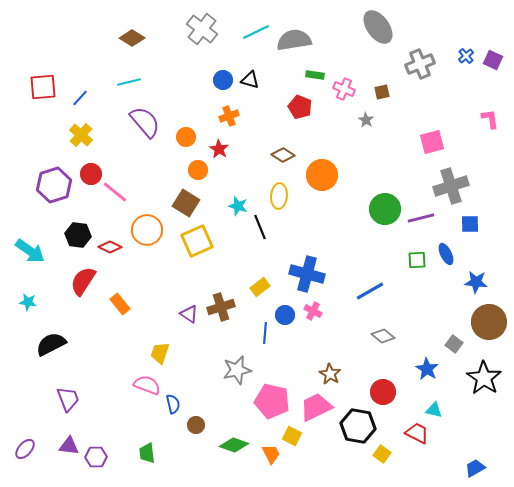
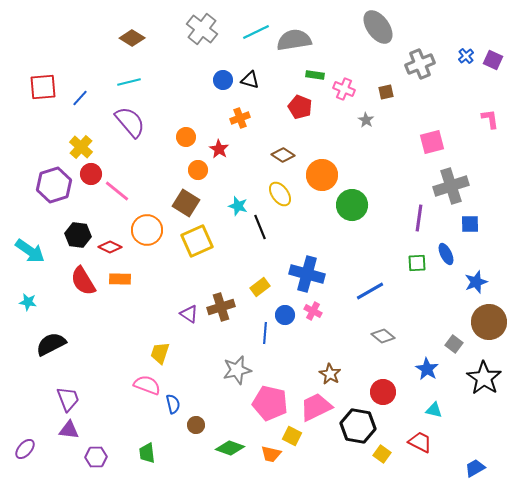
brown square at (382, 92): moved 4 px right
orange cross at (229, 116): moved 11 px right, 2 px down
purple semicircle at (145, 122): moved 15 px left
yellow cross at (81, 135): moved 12 px down
pink line at (115, 192): moved 2 px right, 1 px up
yellow ellipse at (279, 196): moved 1 px right, 2 px up; rotated 40 degrees counterclockwise
green circle at (385, 209): moved 33 px left, 4 px up
purple line at (421, 218): moved 2 px left; rotated 68 degrees counterclockwise
green square at (417, 260): moved 3 px down
red semicircle at (83, 281): rotated 64 degrees counterclockwise
blue star at (476, 282): rotated 25 degrees counterclockwise
orange rectangle at (120, 304): moved 25 px up; rotated 50 degrees counterclockwise
pink pentagon at (272, 401): moved 2 px left, 2 px down
red trapezoid at (417, 433): moved 3 px right, 9 px down
green diamond at (234, 445): moved 4 px left, 3 px down
purple triangle at (69, 446): moved 16 px up
orange trapezoid at (271, 454): rotated 130 degrees clockwise
